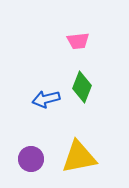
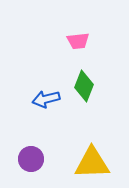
green diamond: moved 2 px right, 1 px up
yellow triangle: moved 13 px right, 6 px down; rotated 9 degrees clockwise
